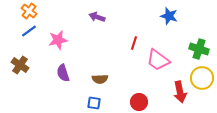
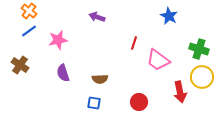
blue star: rotated 12 degrees clockwise
yellow circle: moved 1 px up
